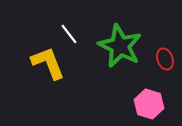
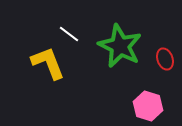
white line: rotated 15 degrees counterclockwise
pink hexagon: moved 1 px left, 2 px down
